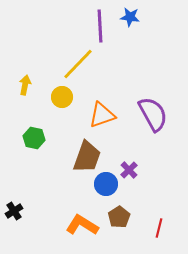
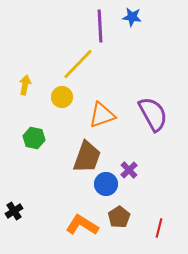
blue star: moved 2 px right
